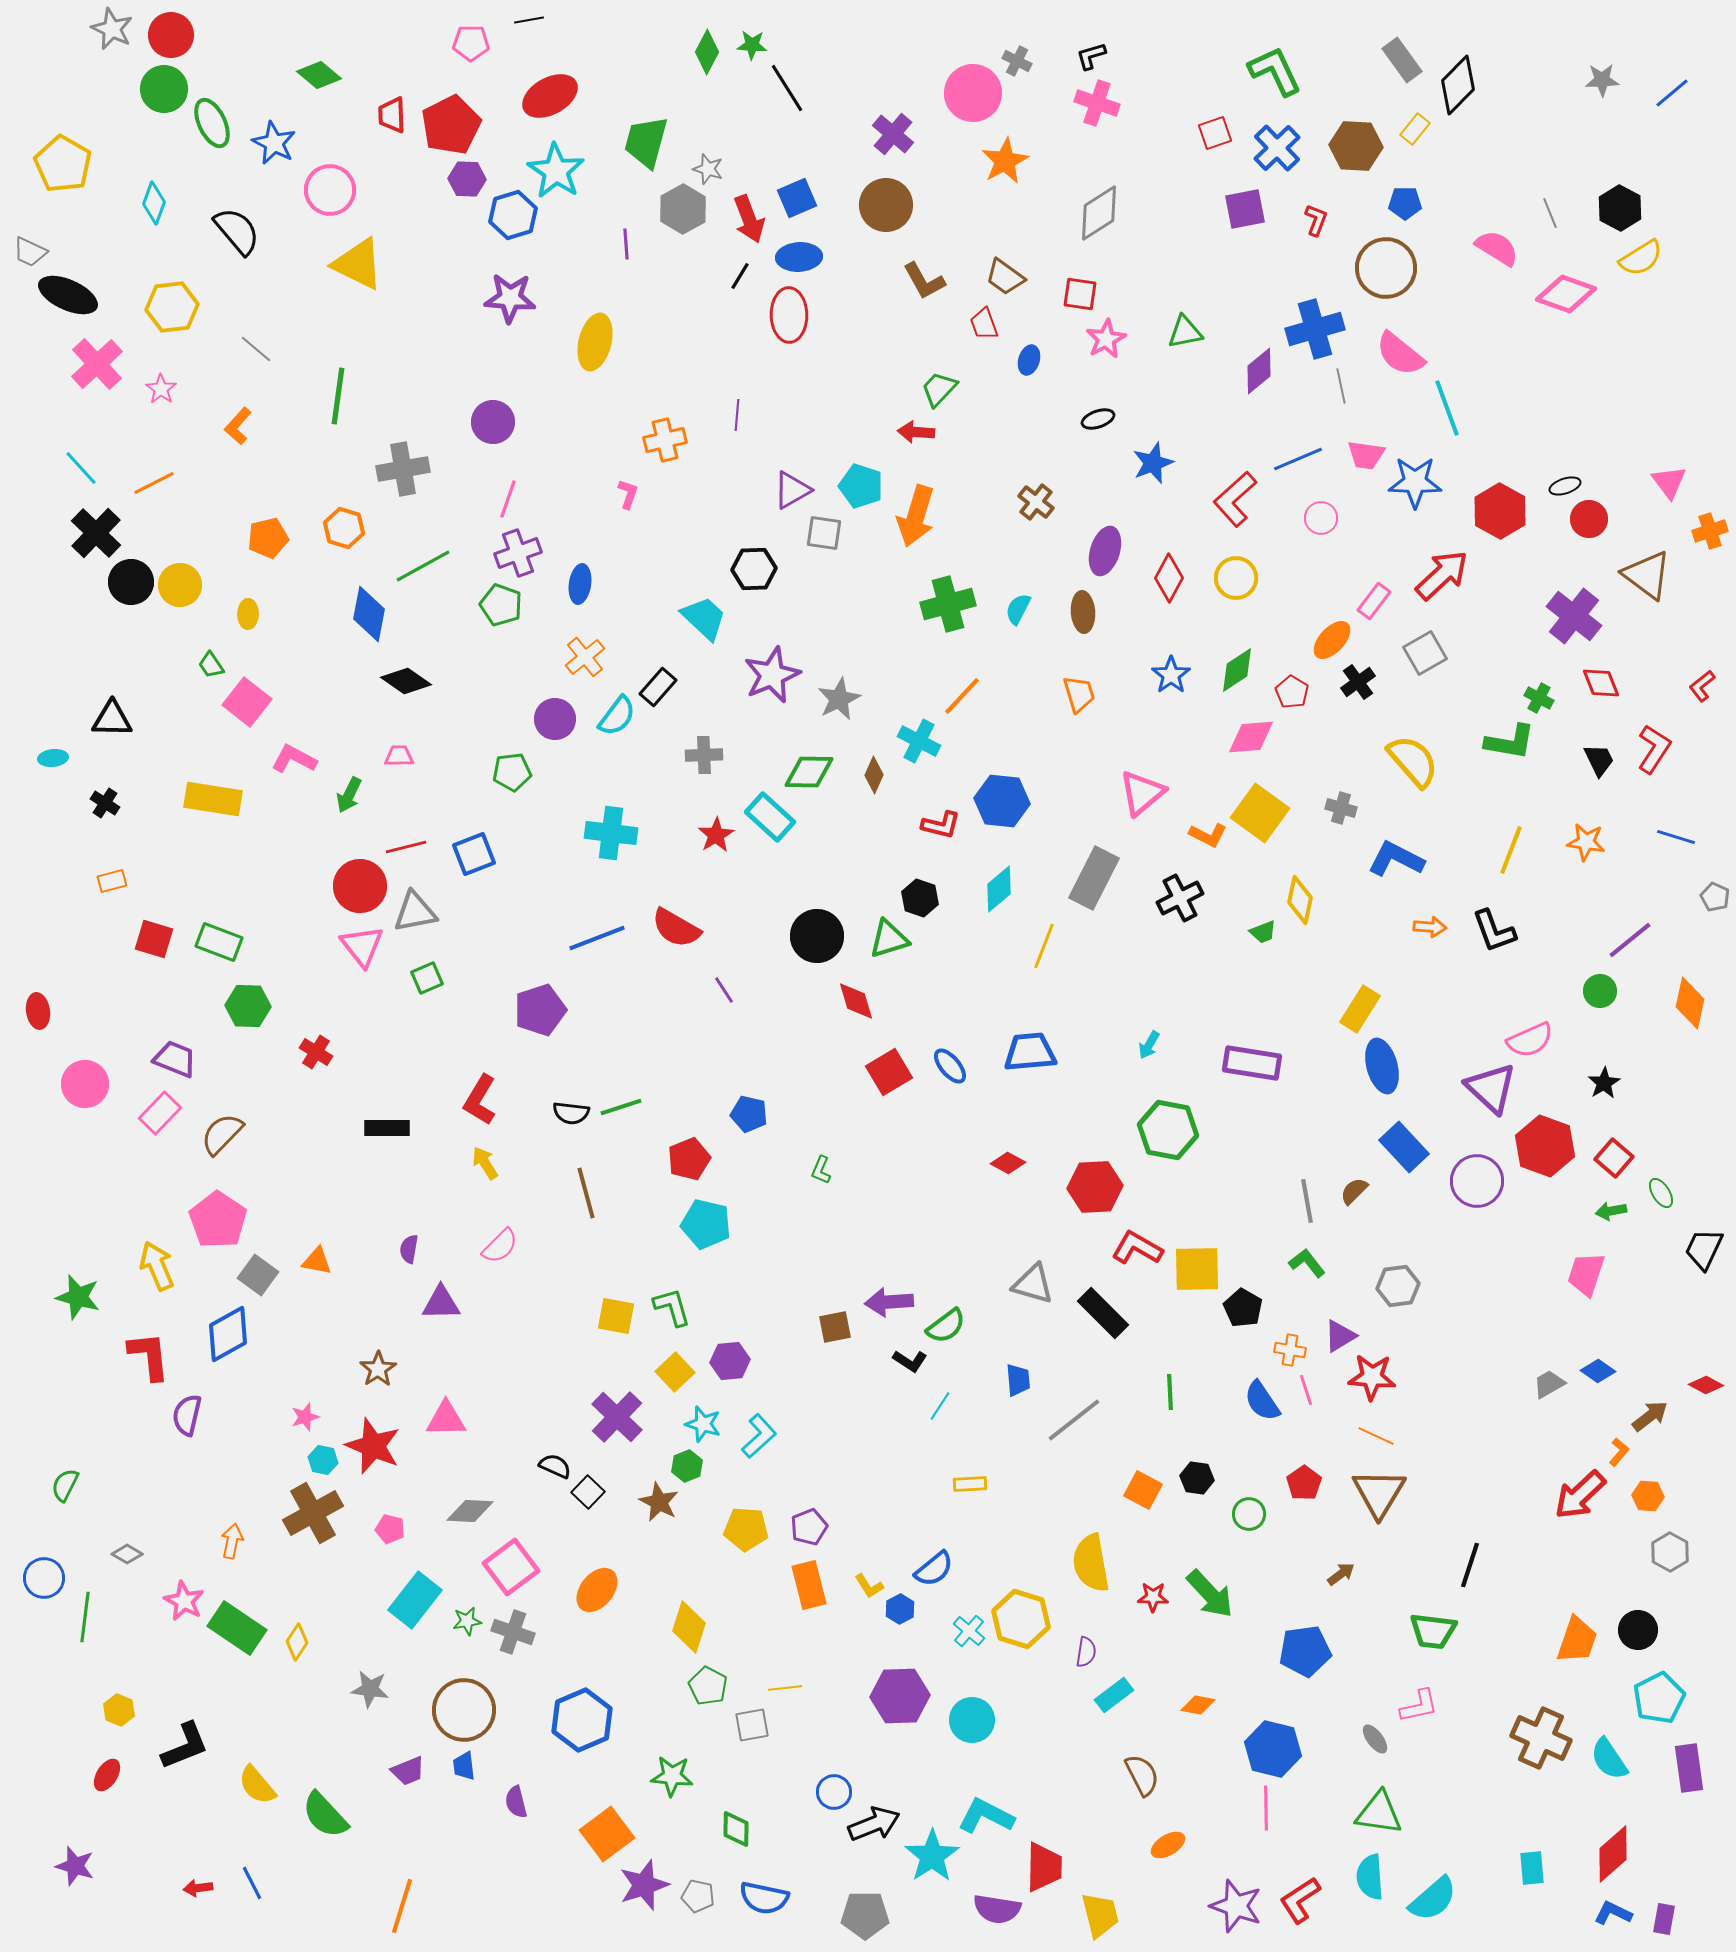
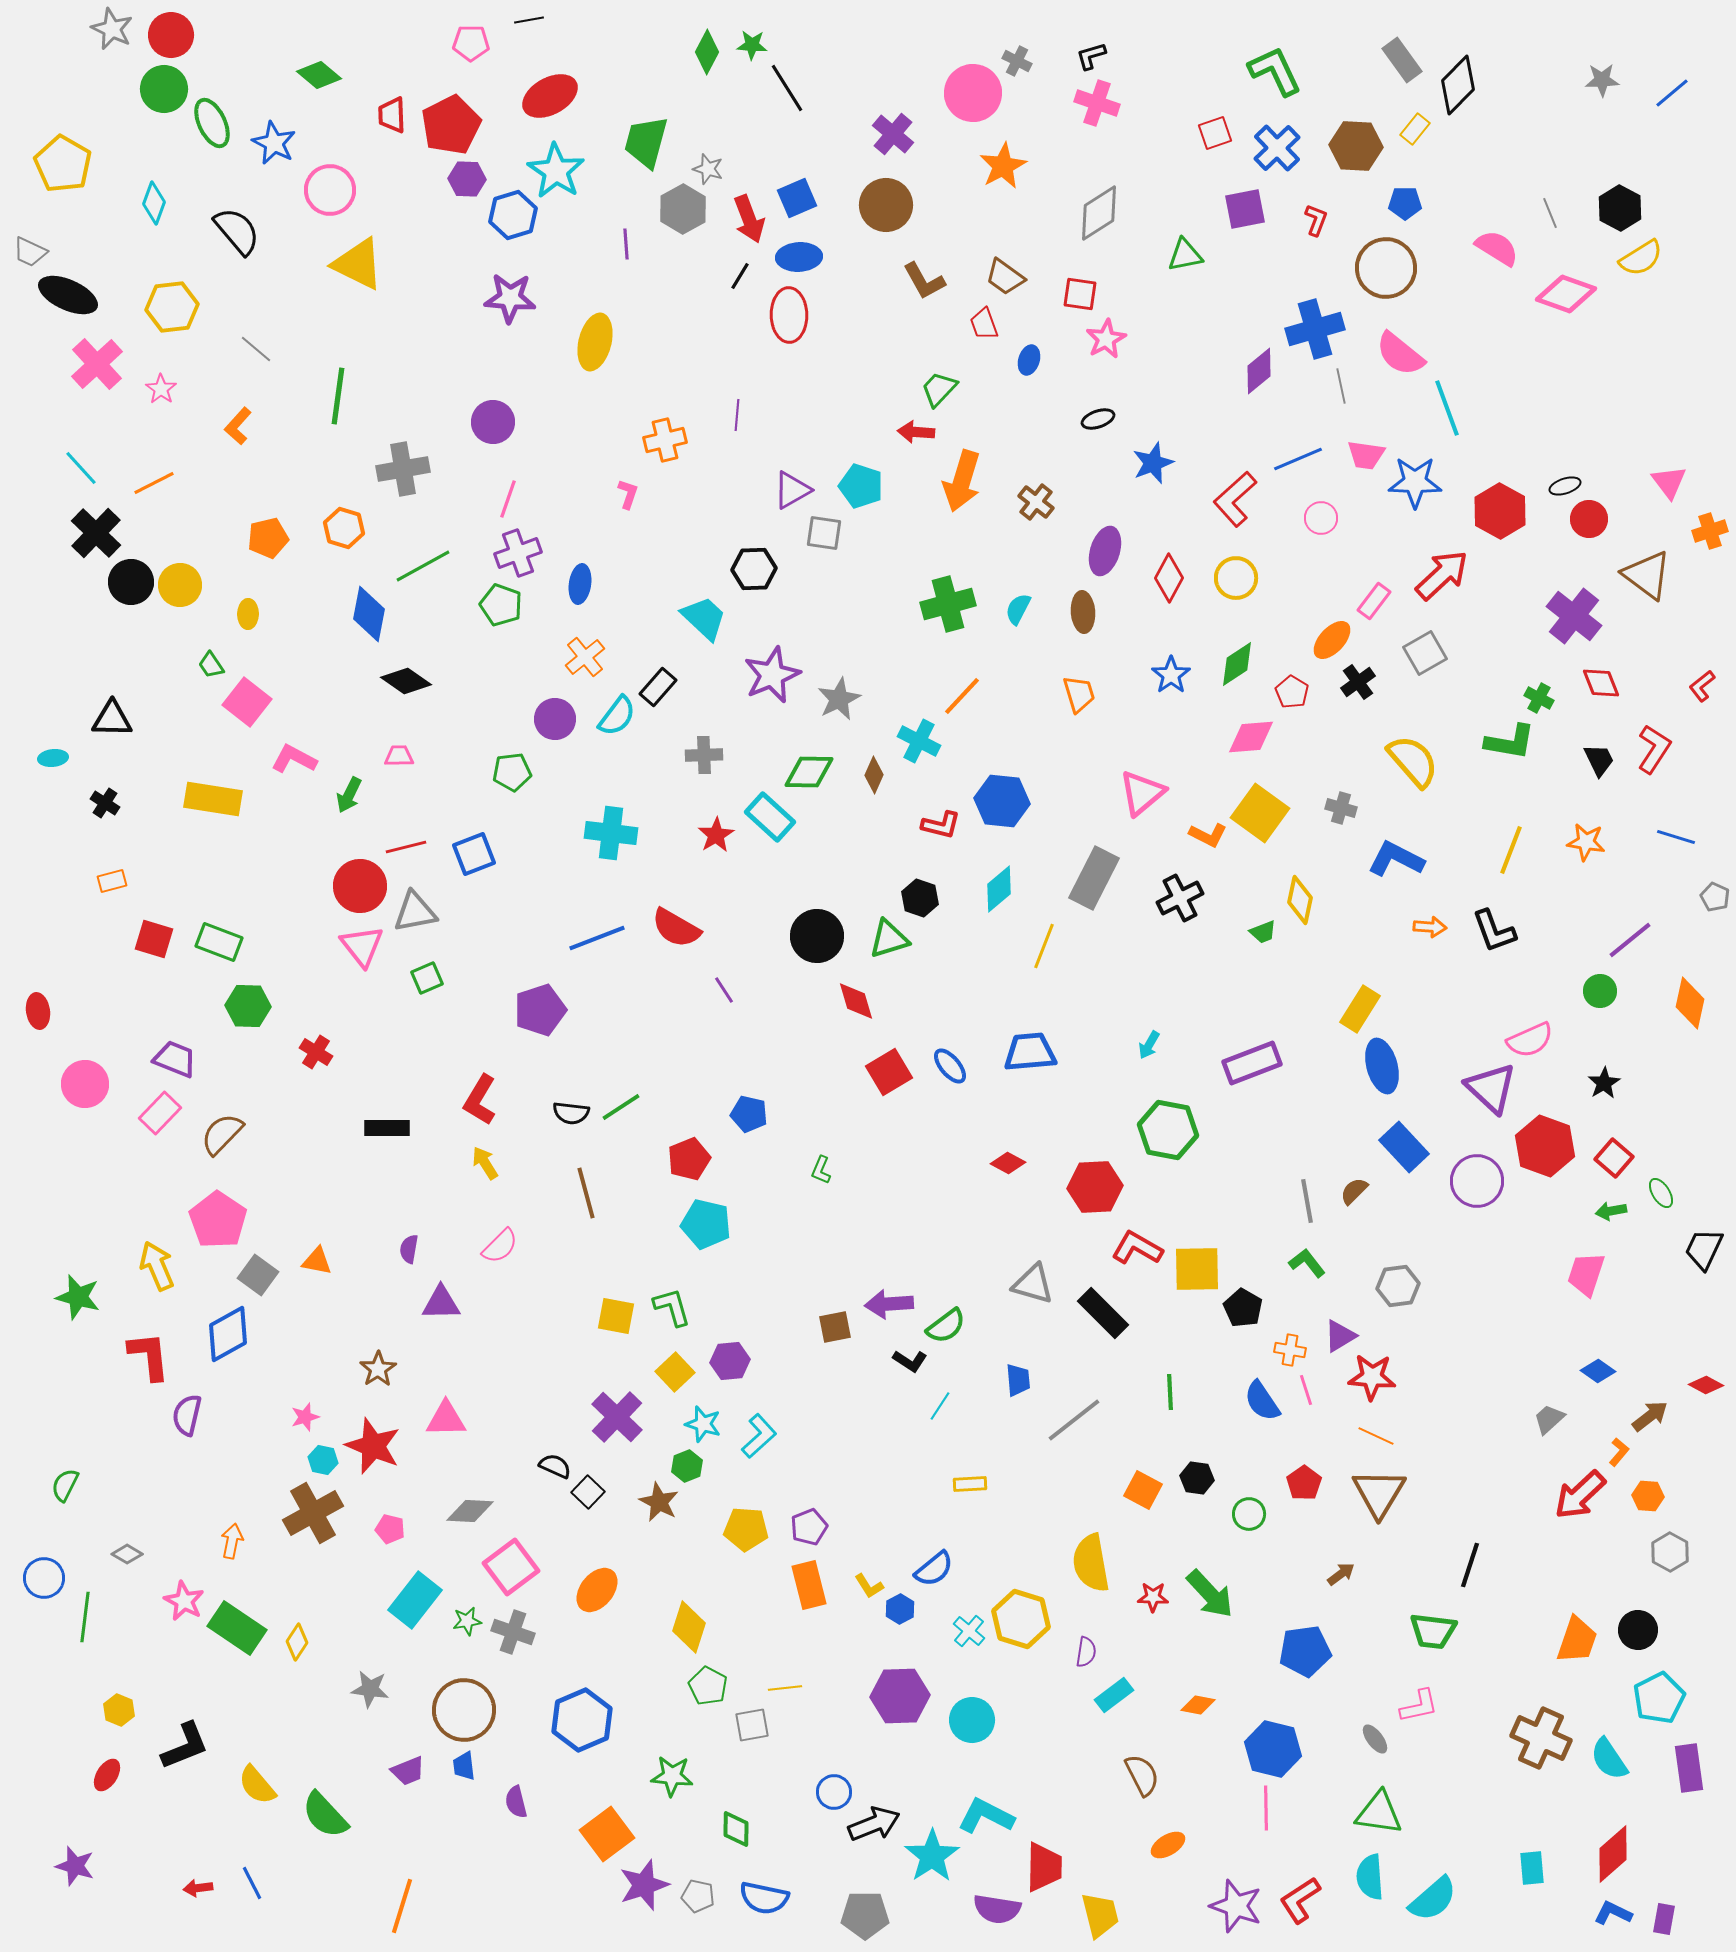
orange star at (1005, 161): moved 2 px left, 5 px down
green triangle at (1185, 332): moved 77 px up
orange arrow at (916, 516): moved 46 px right, 35 px up
green diamond at (1237, 670): moved 6 px up
purple rectangle at (1252, 1063): rotated 30 degrees counterclockwise
green line at (621, 1107): rotated 15 degrees counterclockwise
purple arrow at (889, 1302): moved 2 px down
gray trapezoid at (1549, 1384): moved 35 px down; rotated 12 degrees counterclockwise
